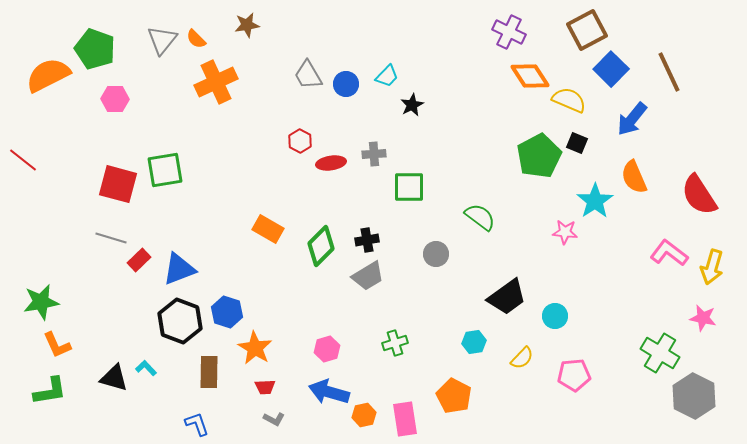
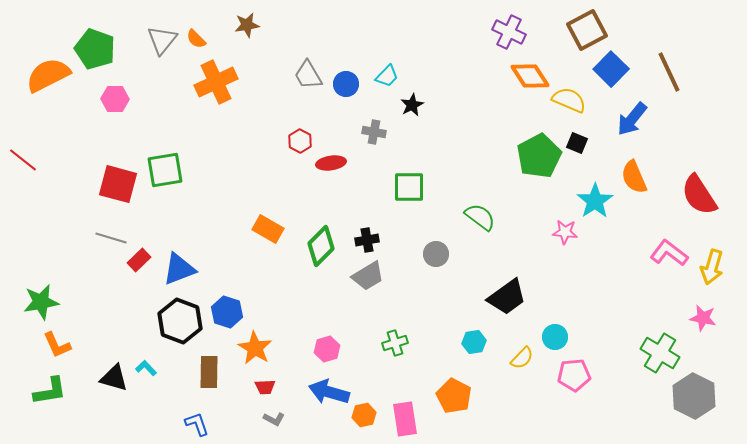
gray cross at (374, 154): moved 22 px up; rotated 15 degrees clockwise
cyan circle at (555, 316): moved 21 px down
